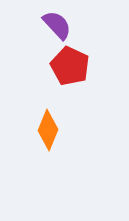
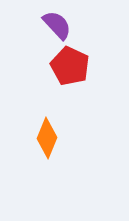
orange diamond: moved 1 px left, 8 px down
